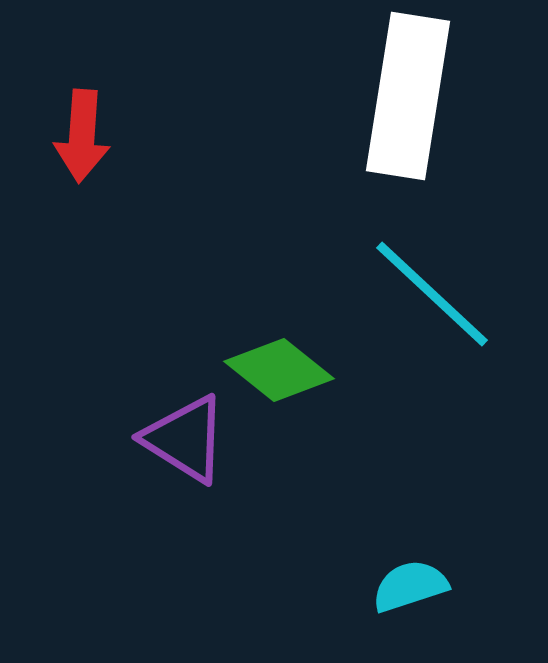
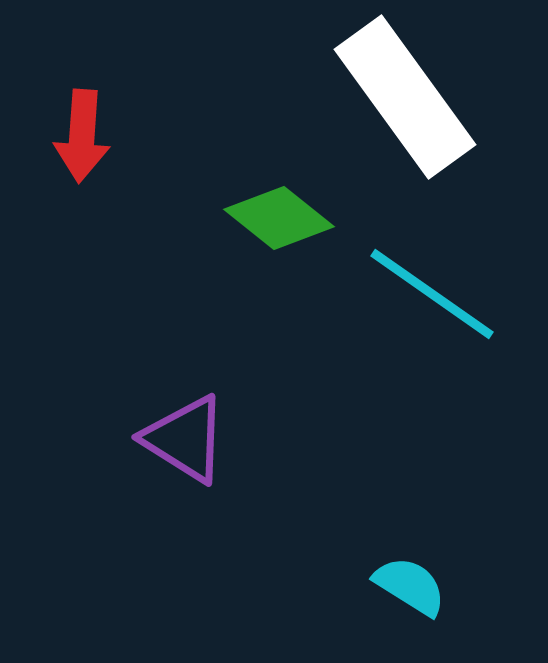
white rectangle: moved 3 px left, 1 px down; rotated 45 degrees counterclockwise
cyan line: rotated 8 degrees counterclockwise
green diamond: moved 152 px up
cyan semicircle: rotated 50 degrees clockwise
